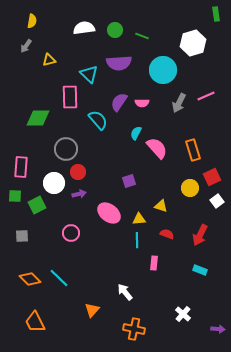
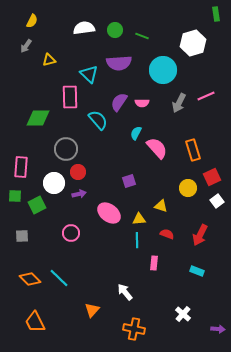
yellow semicircle at (32, 21): rotated 16 degrees clockwise
yellow circle at (190, 188): moved 2 px left
cyan rectangle at (200, 270): moved 3 px left, 1 px down
